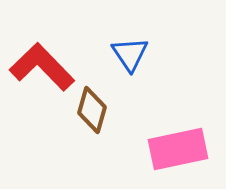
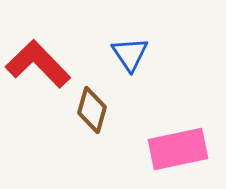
red L-shape: moved 4 px left, 3 px up
